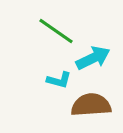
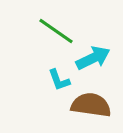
cyan L-shape: rotated 55 degrees clockwise
brown semicircle: rotated 12 degrees clockwise
